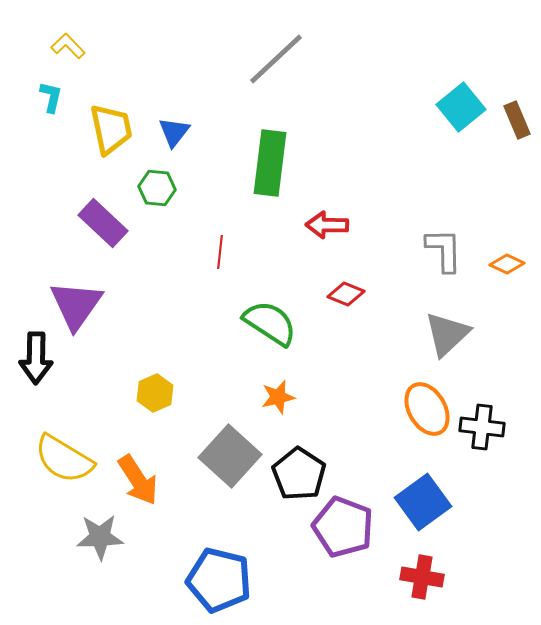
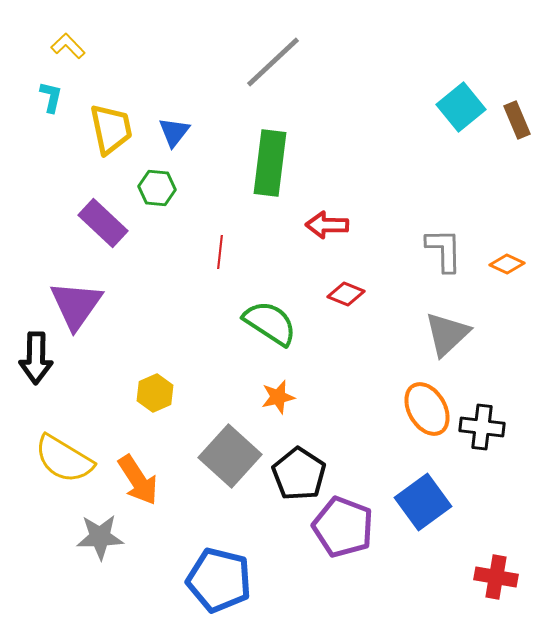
gray line: moved 3 px left, 3 px down
red cross: moved 74 px right
